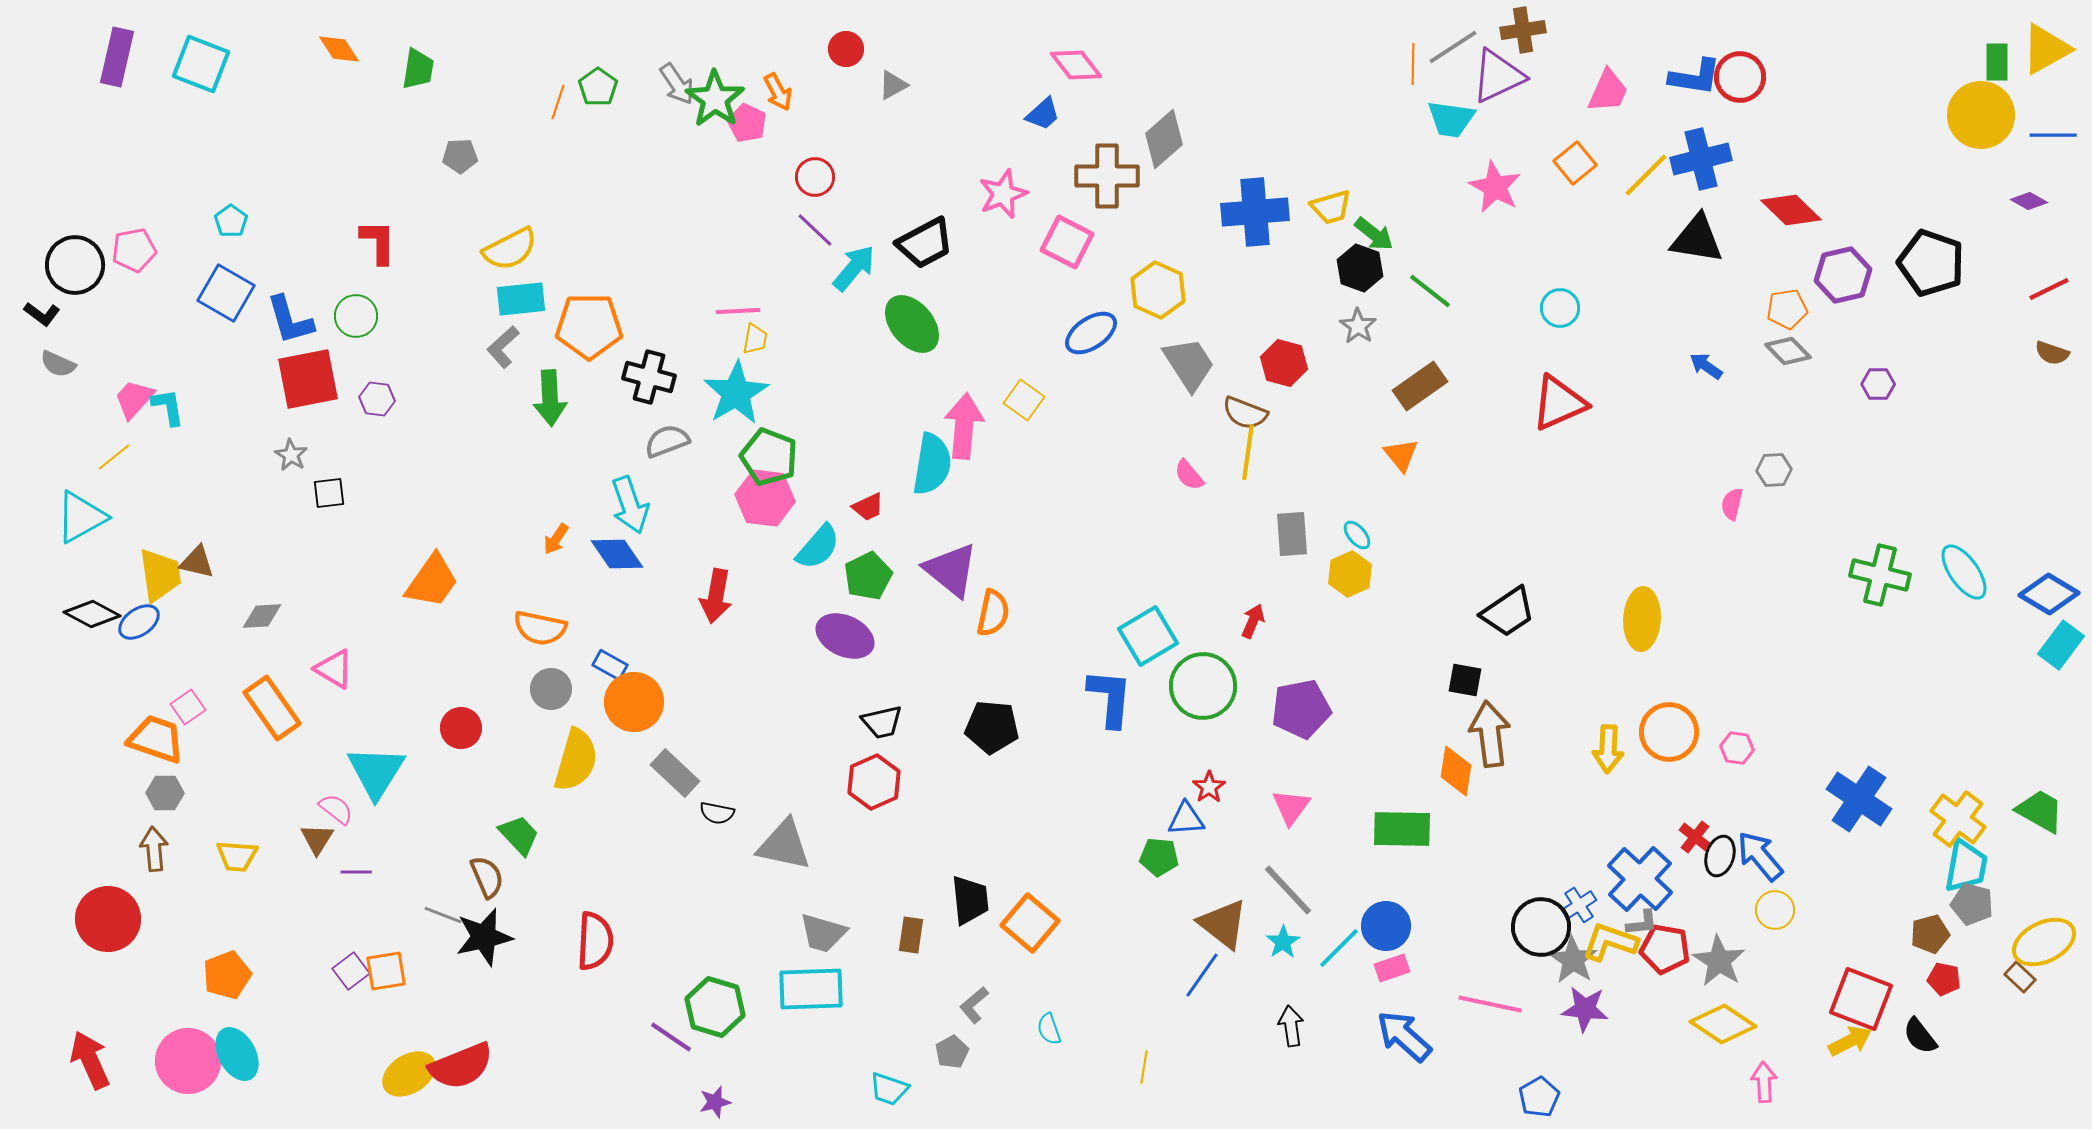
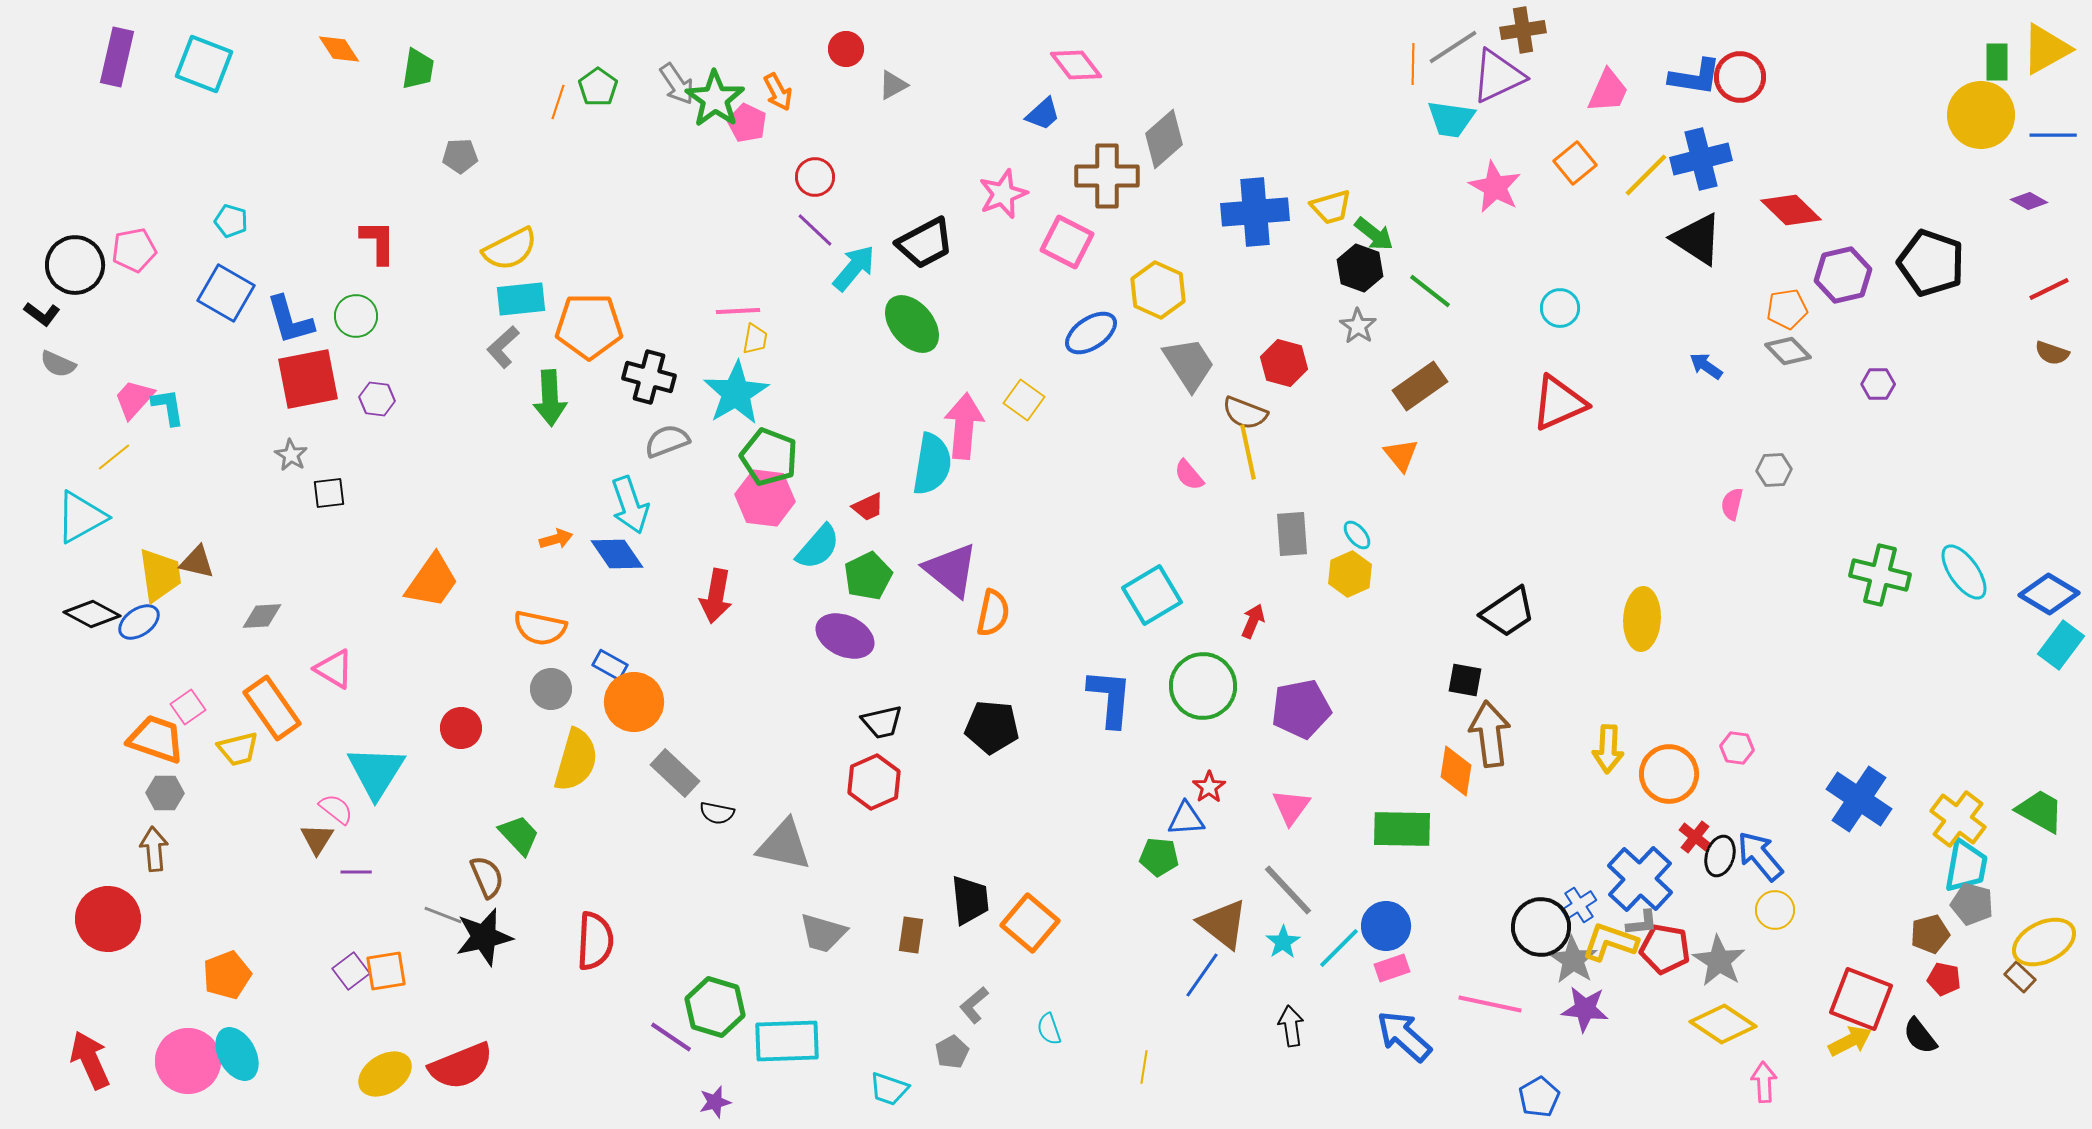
cyan square at (201, 64): moved 3 px right
cyan pentagon at (231, 221): rotated 20 degrees counterclockwise
black triangle at (1697, 239): rotated 24 degrees clockwise
yellow line at (1248, 452): rotated 20 degrees counterclockwise
orange arrow at (556, 539): rotated 140 degrees counterclockwise
cyan square at (1148, 636): moved 4 px right, 41 px up
orange circle at (1669, 732): moved 42 px down
yellow trapezoid at (237, 856): moved 1 px right, 107 px up; rotated 18 degrees counterclockwise
cyan rectangle at (811, 989): moved 24 px left, 52 px down
yellow ellipse at (409, 1074): moved 24 px left
